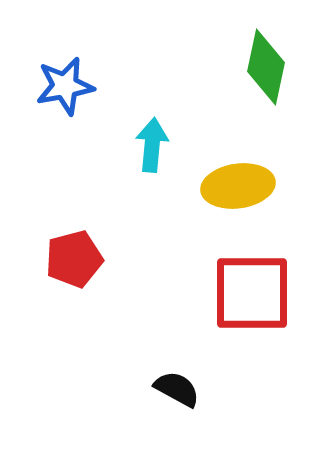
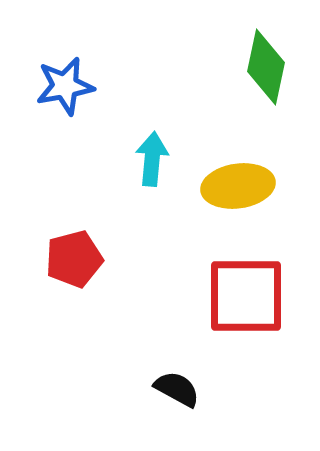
cyan arrow: moved 14 px down
red square: moved 6 px left, 3 px down
